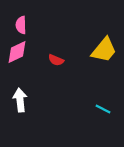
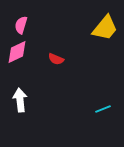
pink semicircle: rotated 18 degrees clockwise
yellow trapezoid: moved 1 px right, 22 px up
red semicircle: moved 1 px up
cyan line: rotated 49 degrees counterclockwise
